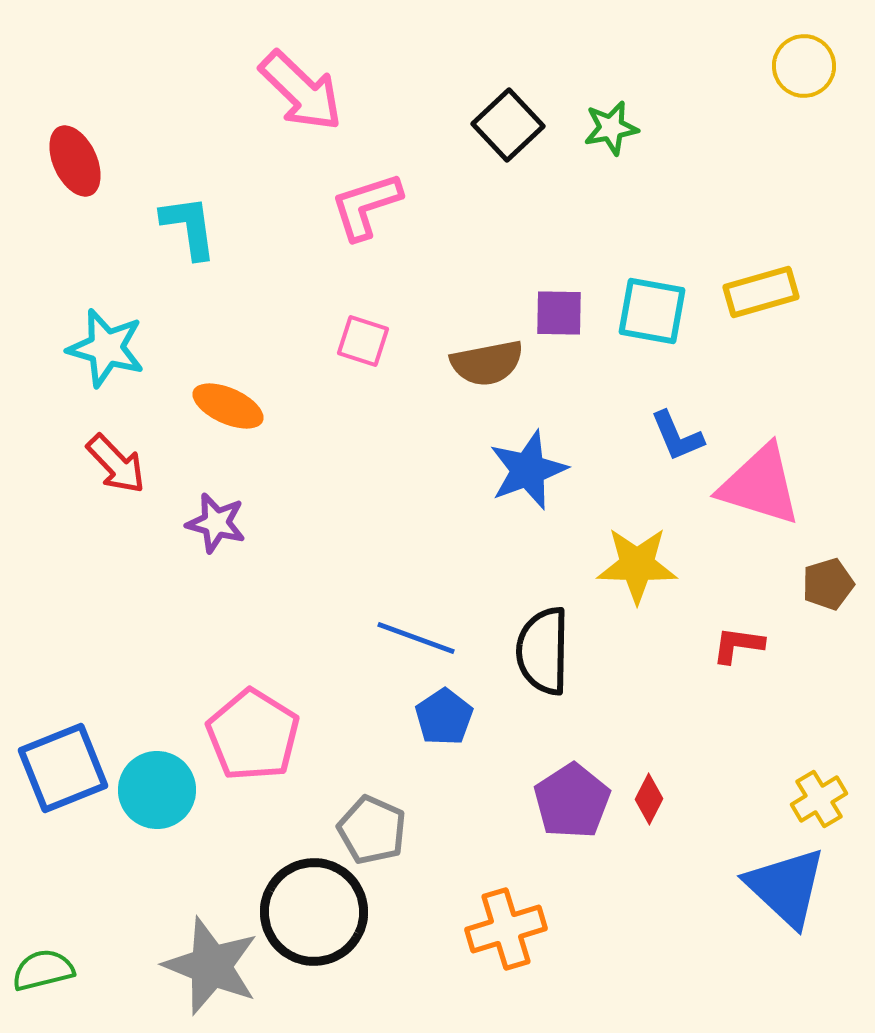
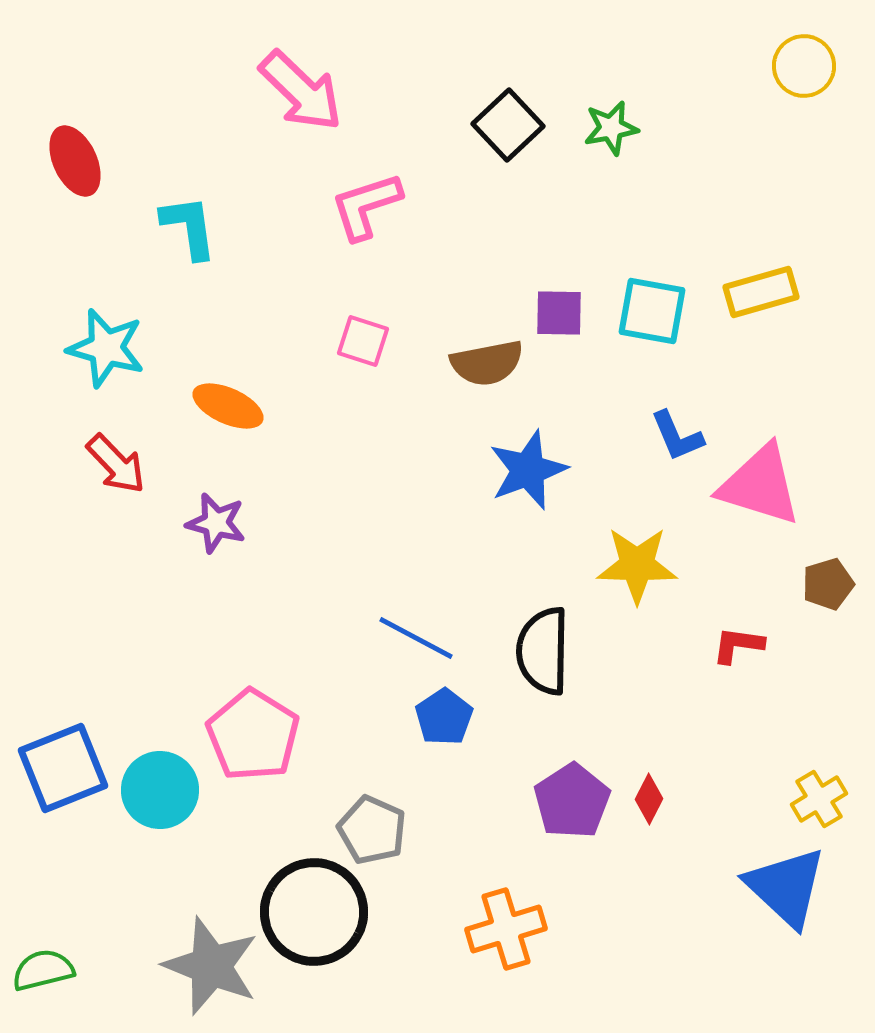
blue line: rotated 8 degrees clockwise
cyan circle: moved 3 px right
